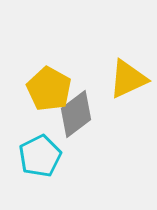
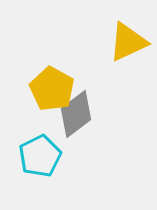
yellow triangle: moved 37 px up
yellow pentagon: moved 3 px right
